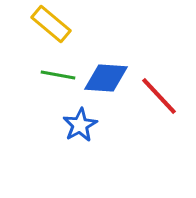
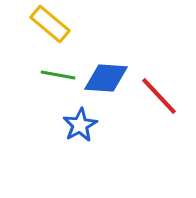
yellow rectangle: moved 1 px left
